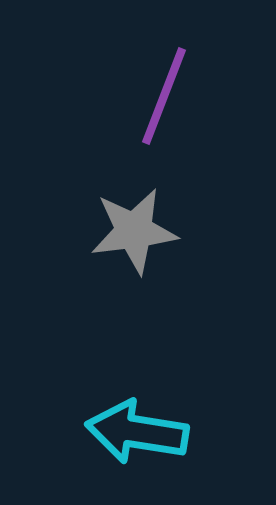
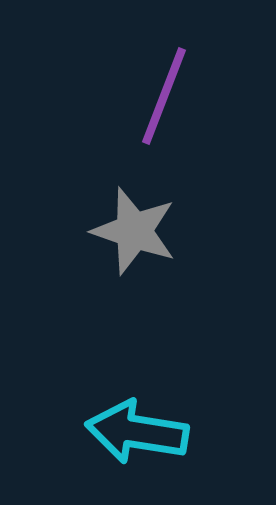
gray star: rotated 26 degrees clockwise
